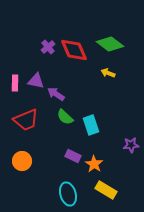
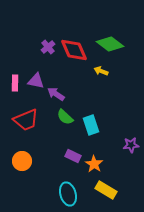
yellow arrow: moved 7 px left, 2 px up
